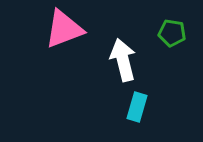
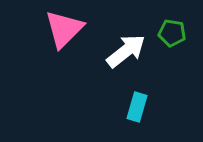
pink triangle: rotated 24 degrees counterclockwise
white arrow: moved 3 px right, 9 px up; rotated 66 degrees clockwise
